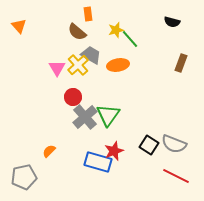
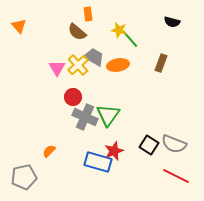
yellow star: moved 3 px right; rotated 28 degrees clockwise
gray trapezoid: moved 3 px right, 2 px down
brown rectangle: moved 20 px left
gray cross: rotated 25 degrees counterclockwise
